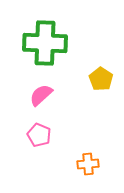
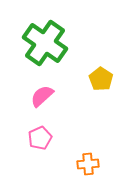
green cross: rotated 33 degrees clockwise
pink semicircle: moved 1 px right, 1 px down
pink pentagon: moved 1 px right, 3 px down; rotated 25 degrees clockwise
